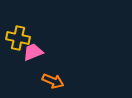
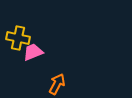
orange arrow: moved 4 px right, 3 px down; rotated 85 degrees counterclockwise
